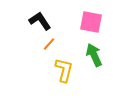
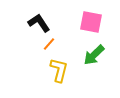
black L-shape: moved 1 px left, 2 px down
green arrow: rotated 110 degrees counterclockwise
yellow L-shape: moved 5 px left
